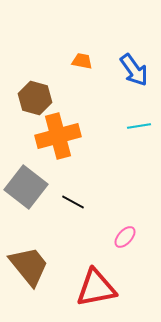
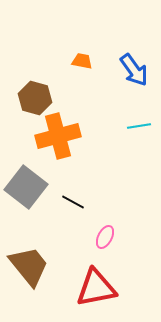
pink ellipse: moved 20 px left; rotated 15 degrees counterclockwise
